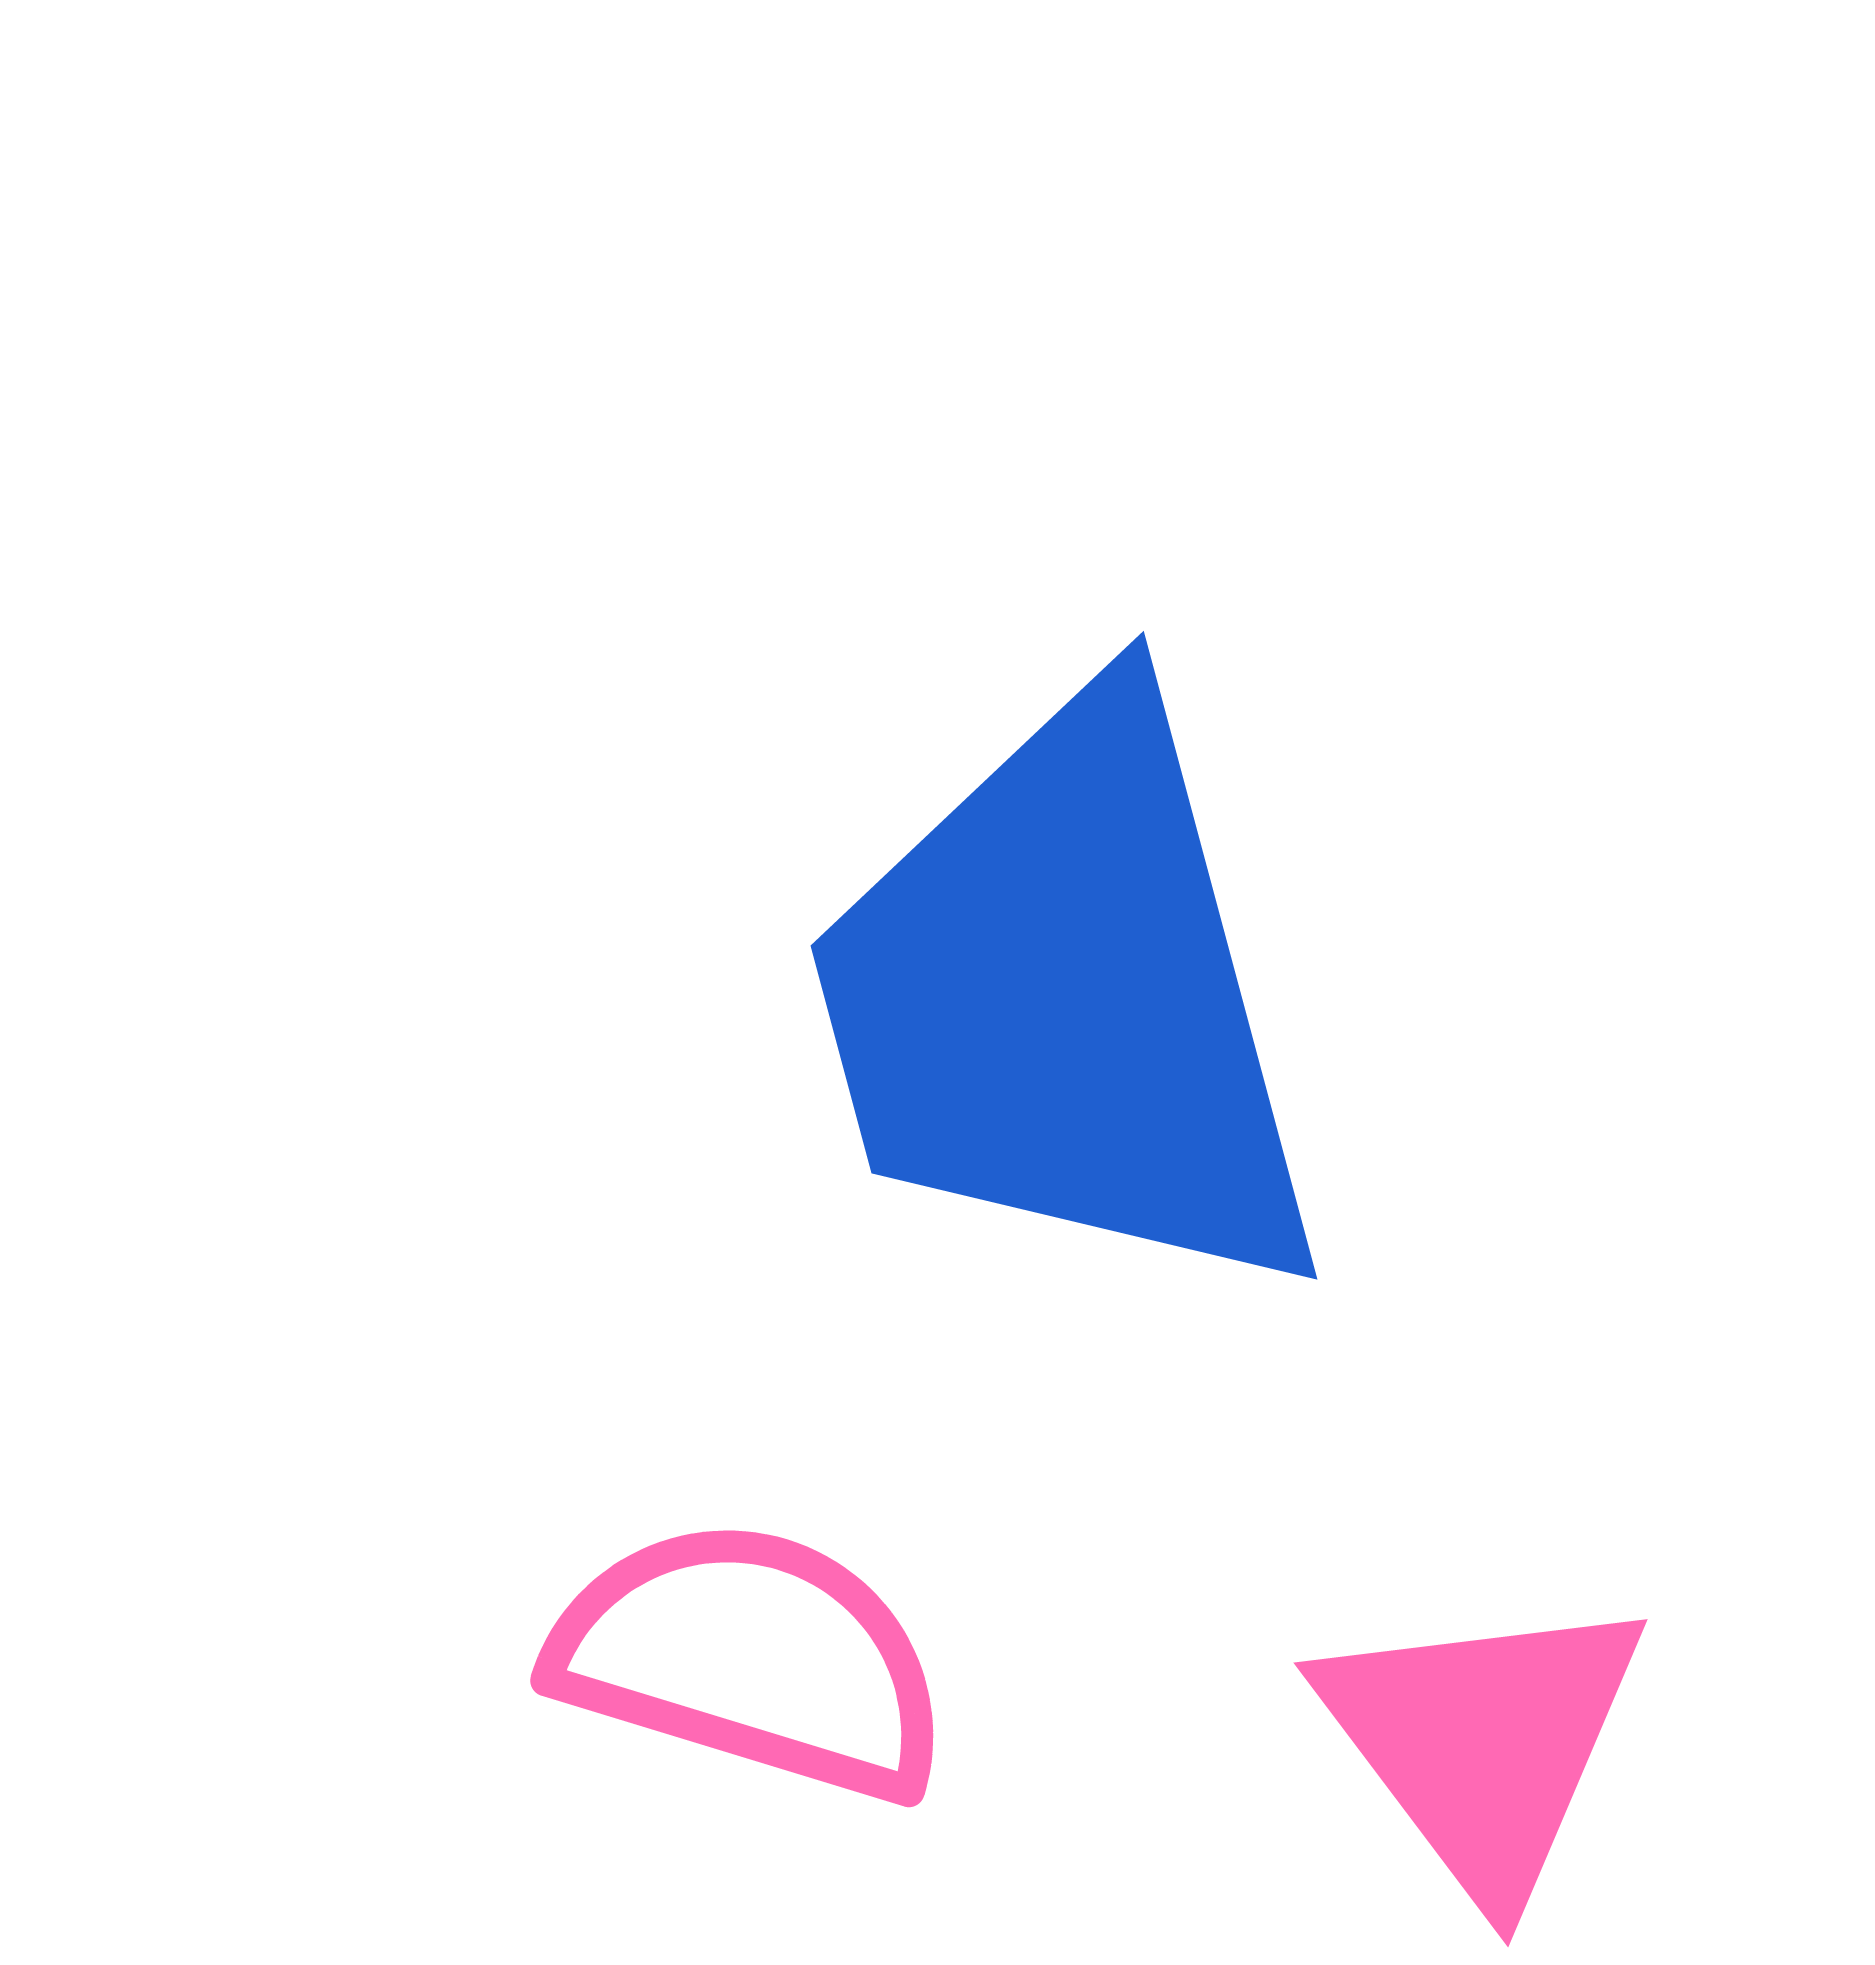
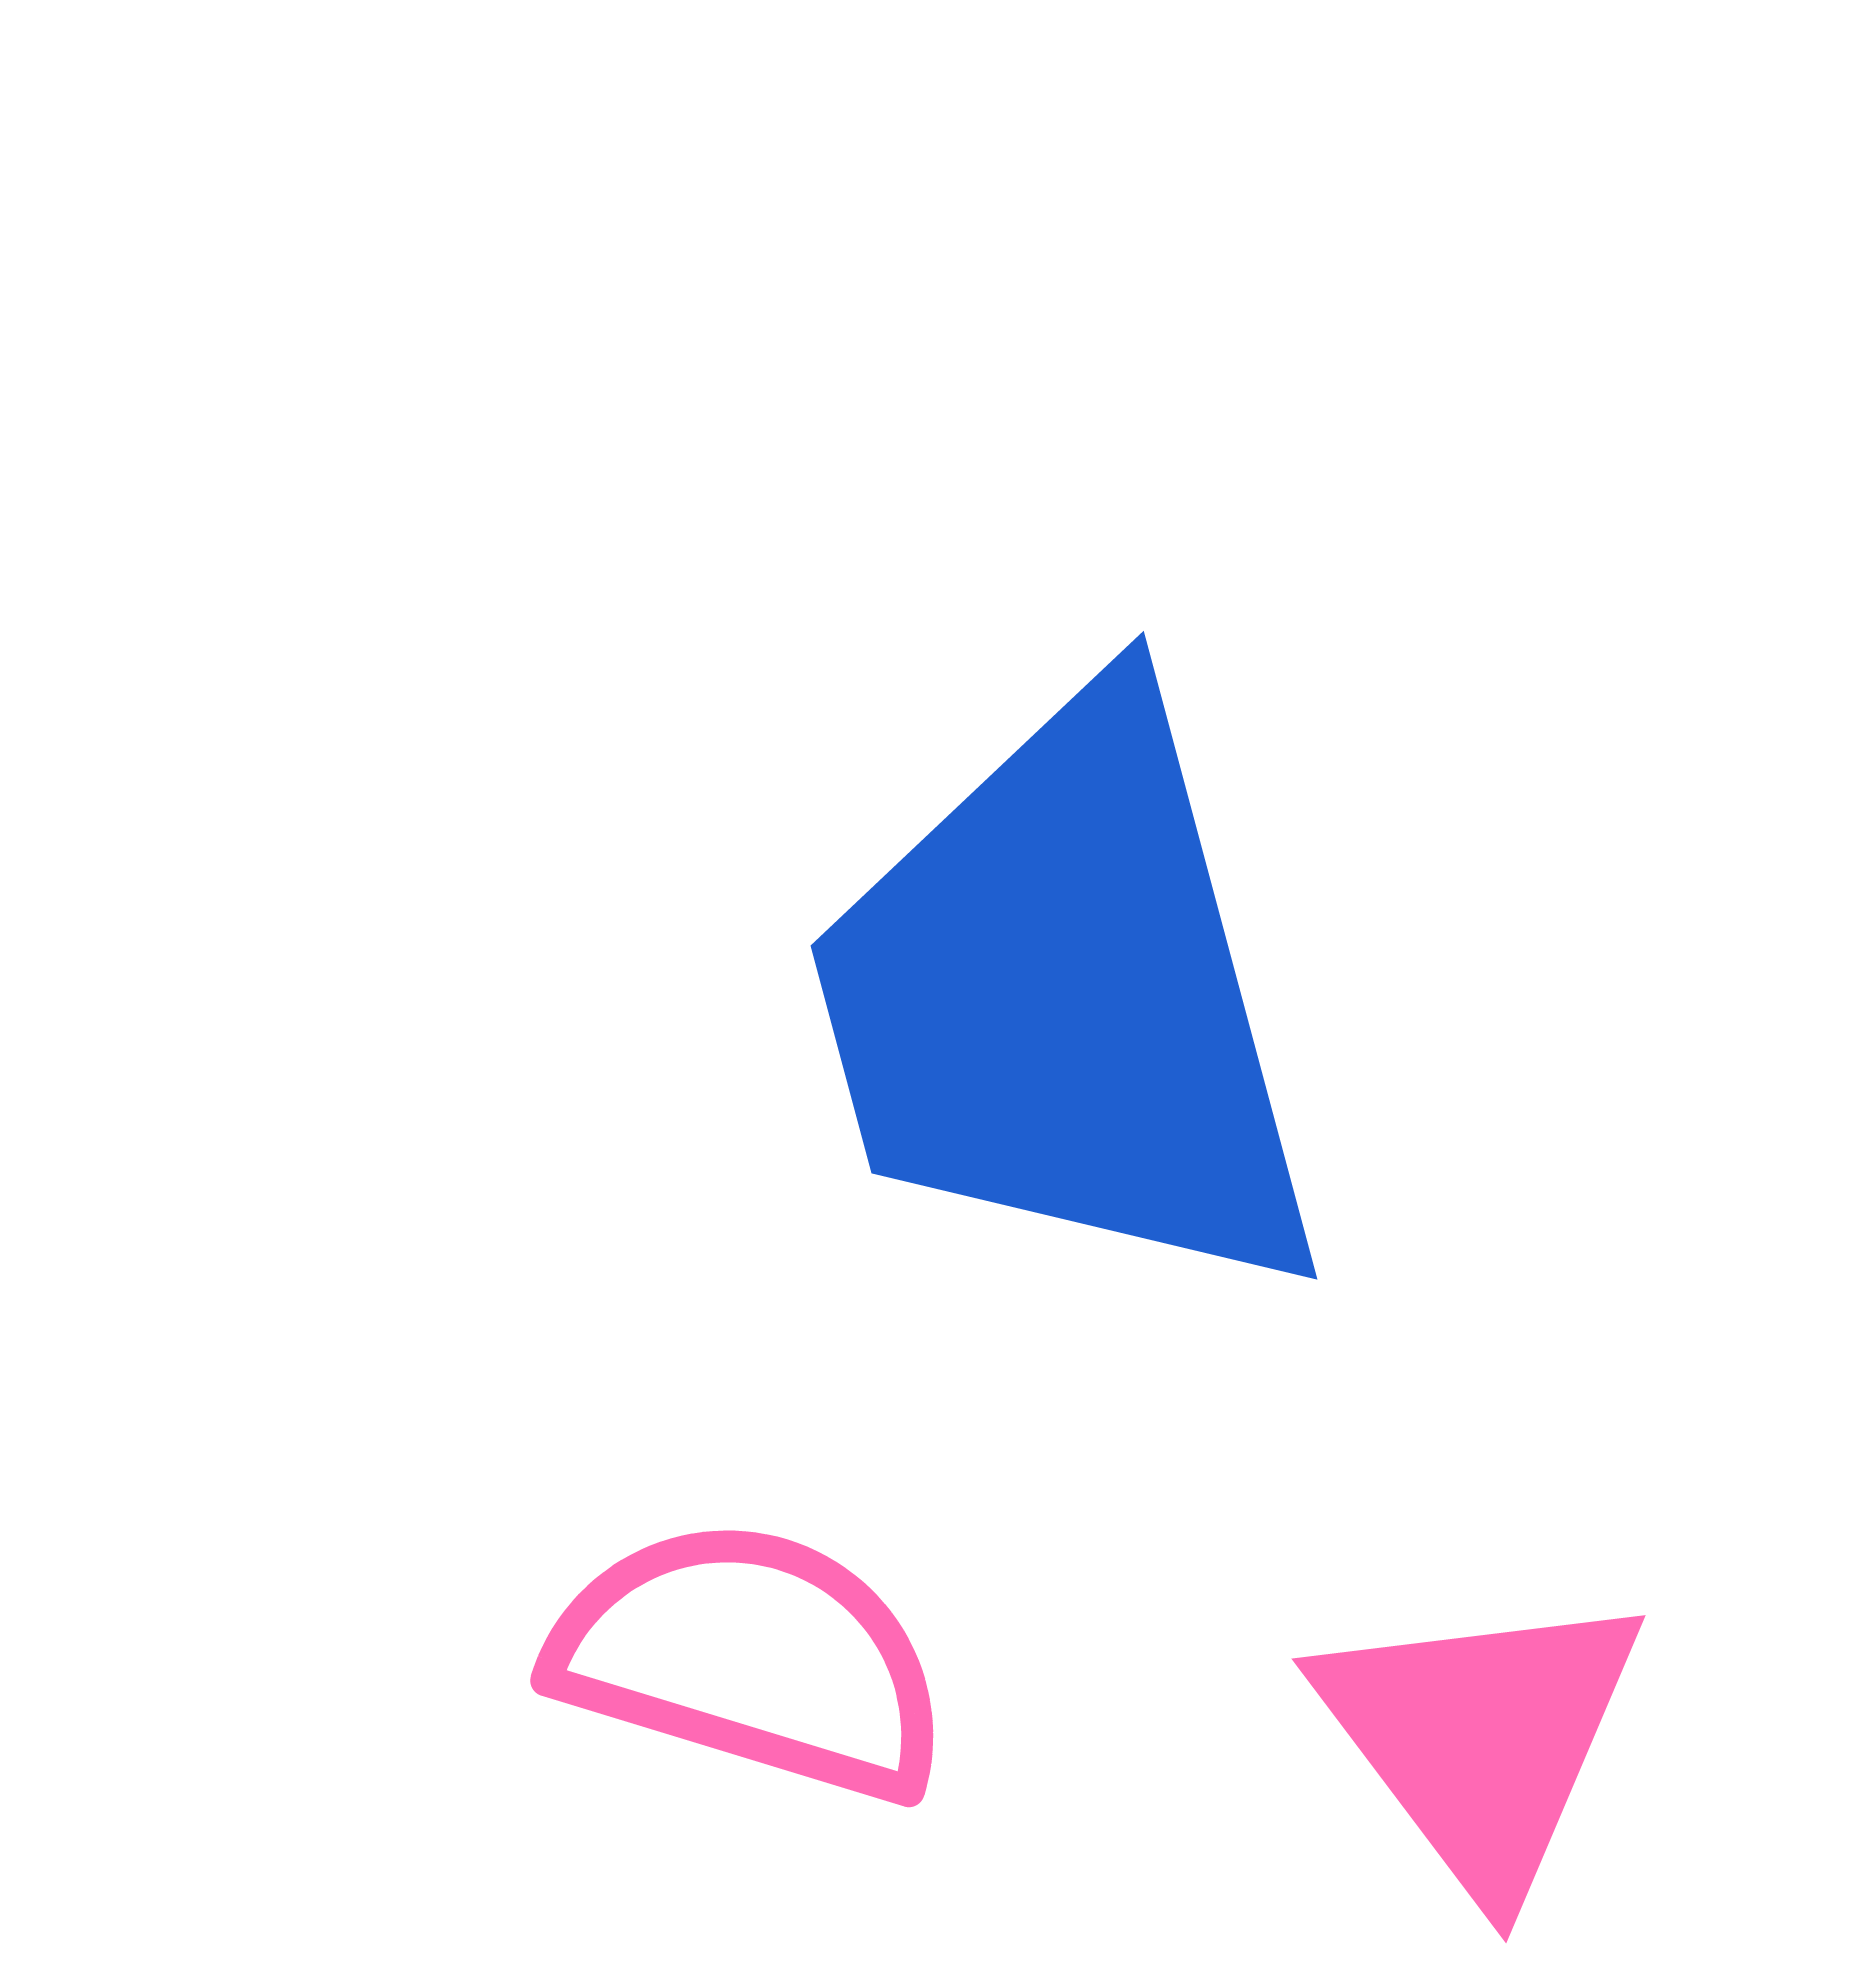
pink triangle: moved 2 px left, 4 px up
